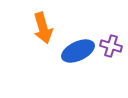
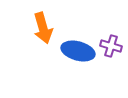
blue ellipse: rotated 40 degrees clockwise
